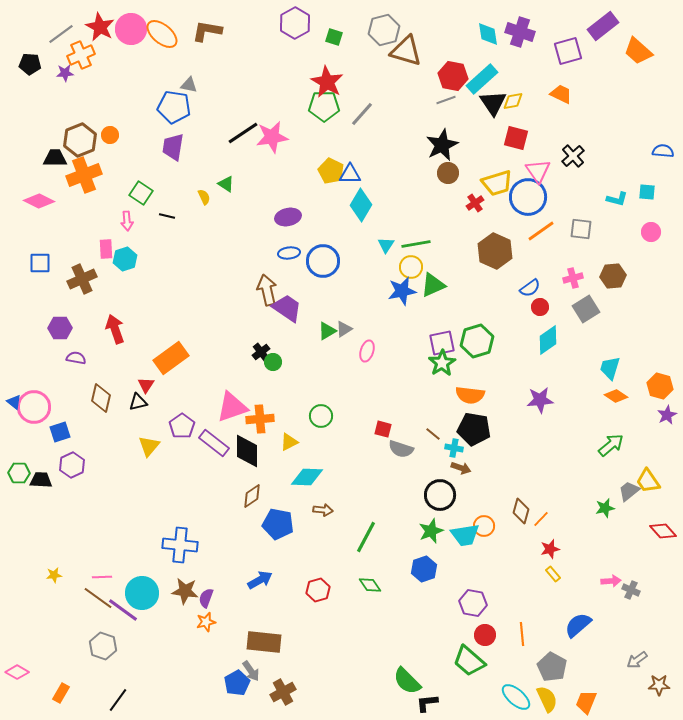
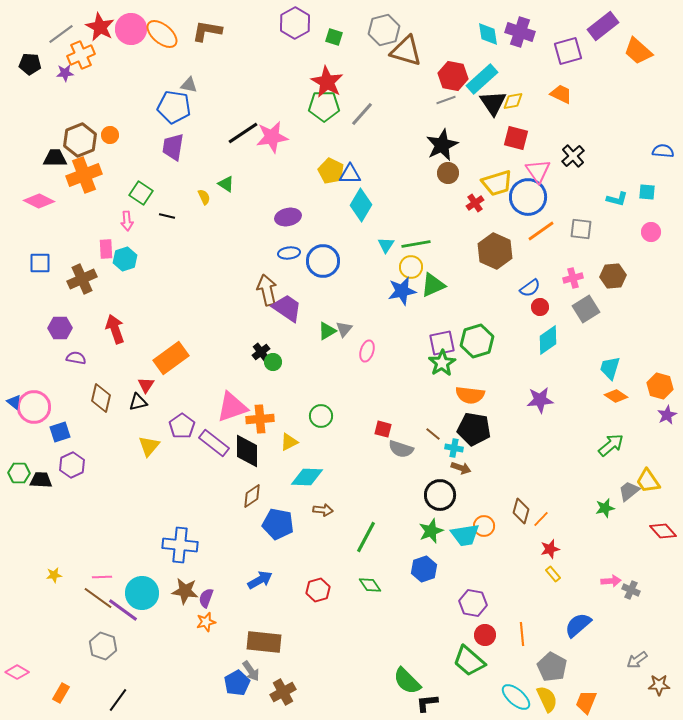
gray triangle at (344, 329): rotated 18 degrees counterclockwise
